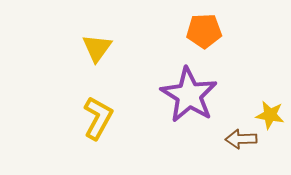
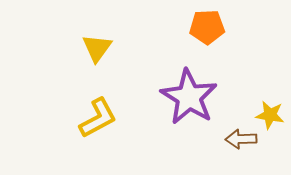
orange pentagon: moved 3 px right, 4 px up
purple star: moved 2 px down
yellow L-shape: rotated 33 degrees clockwise
